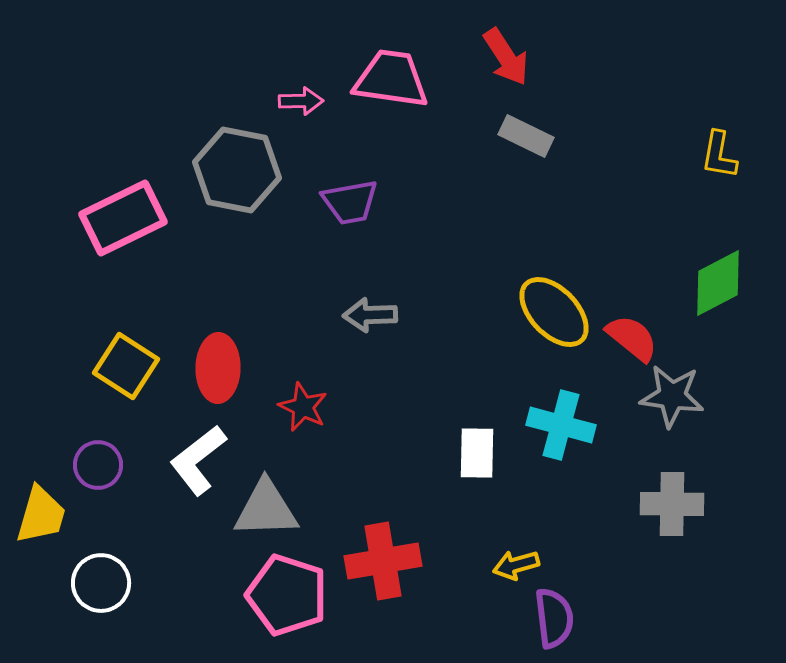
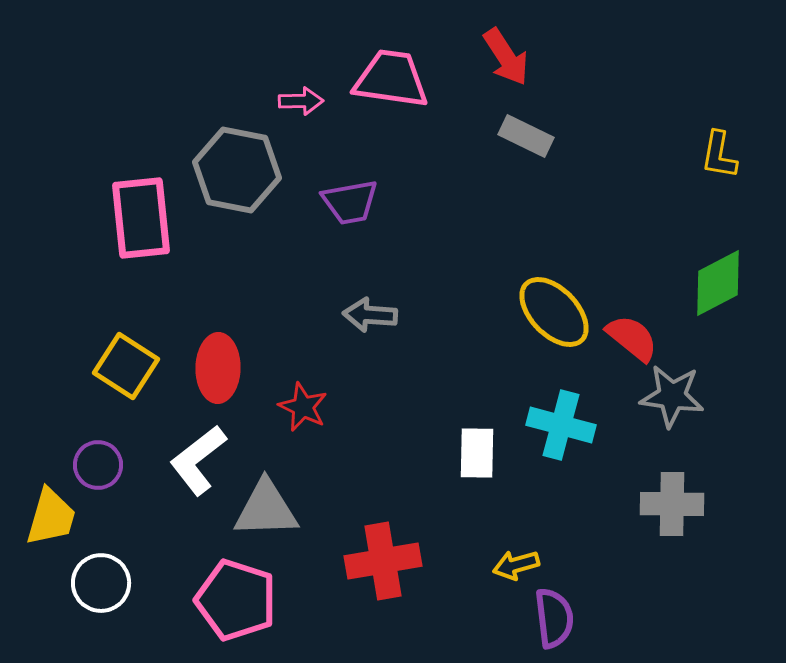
pink rectangle: moved 18 px right; rotated 70 degrees counterclockwise
gray arrow: rotated 6 degrees clockwise
yellow trapezoid: moved 10 px right, 2 px down
pink pentagon: moved 51 px left, 5 px down
